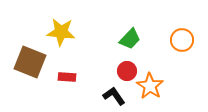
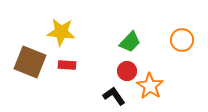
green trapezoid: moved 3 px down
red rectangle: moved 12 px up
